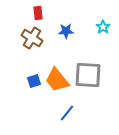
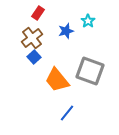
red rectangle: rotated 40 degrees clockwise
cyan star: moved 15 px left, 6 px up
blue star: rotated 14 degrees counterclockwise
brown cross: rotated 20 degrees clockwise
gray square: moved 2 px right, 4 px up; rotated 16 degrees clockwise
blue square: moved 24 px up; rotated 24 degrees counterclockwise
